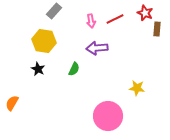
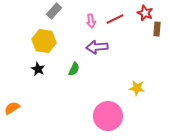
purple arrow: moved 1 px up
orange semicircle: moved 5 px down; rotated 28 degrees clockwise
